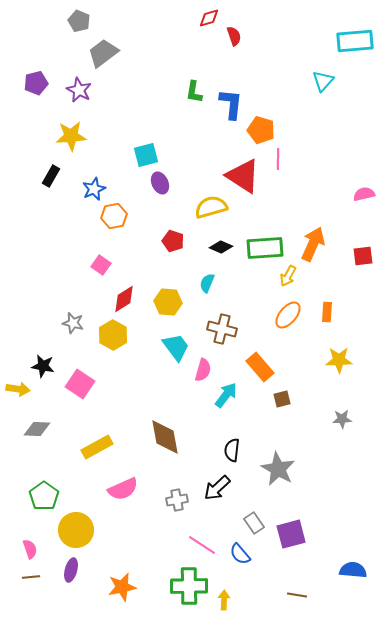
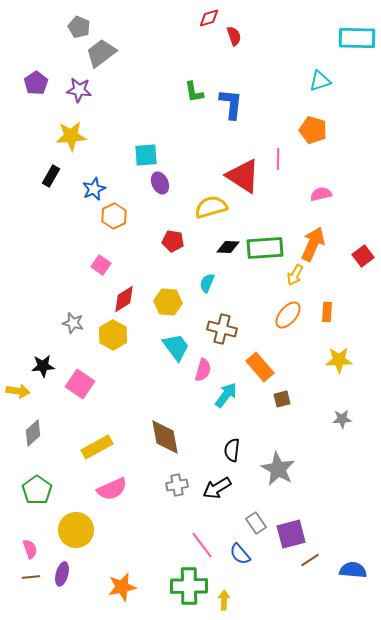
gray pentagon at (79, 21): moved 6 px down
cyan rectangle at (355, 41): moved 2 px right, 3 px up; rotated 6 degrees clockwise
gray trapezoid at (103, 53): moved 2 px left
cyan triangle at (323, 81): moved 3 px left; rotated 30 degrees clockwise
purple pentagon at (36, 83): rotated 20 degrees counterclockwise
purple star at (79, 90): rotated 20 degrees counterclockwise
green L-shape at (194, 92): rotated 20 degrees counterclockwise
orange pentagon at (261, 130): moved 52 px right
cyan square at (146, 155): rotated 10 degrees clockwise
pink semicircle at (364, 194): moved 43 px left
orange hexagon at (114, 216): rotated 15 degrees counterclockwise
red pentagon at (173, 241): rotated 10 degrees counterclockwise
black diamond at (221, 247): moved 7 px right; rotated 20 degrees counterclockwise
red square at (363, 256): rotated 30 degrees counterclockwise
yellow arrow at (288, 276): moved 7 px right, 1 px up
black star at (43, 366): rotated 15 degrees counterclockwise
yellow arrow at (18, 389): moved 2 px down
gray diamond at (37, 429): moved 4 px left, 4 px down; rotated 44 degrees counterclockwise
black arrow at (217, 488): rotated 12 degrees clockwise
pink semicircle at (123, 489): moved 11 px left
green pentagon at (44, 496): moved 7 px left, 6 px up
gray cross at (177, 500): moved 15 px up
gray rectangle at (254, 523): moved 2 px right
pink line at (202, 545): rotated 20 degrees clockwise
purple ellipse at (71, 570): moved 9 px left, 4 px down
brown line at (297, 595): moved 13 px right, 35 px up; rotated 42 degrees counterclockwise
